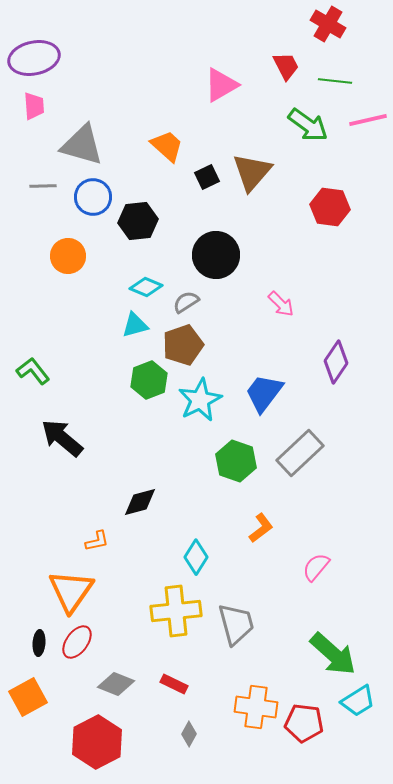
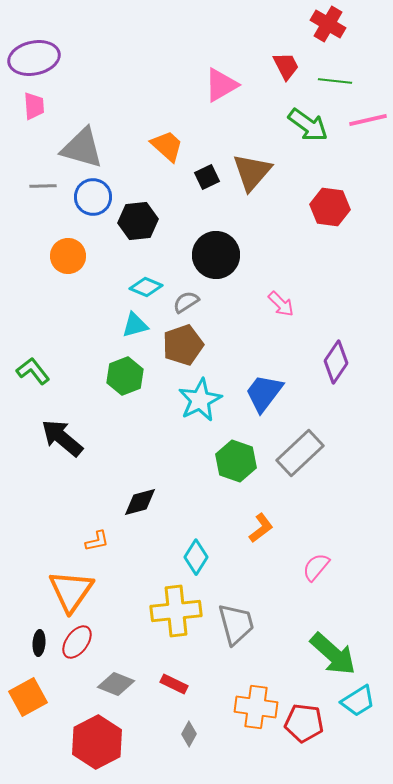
gray triangle at (82, 145): moved 3 px down
green hexagon at (149, 380): moved 24 px left, 4 px up
